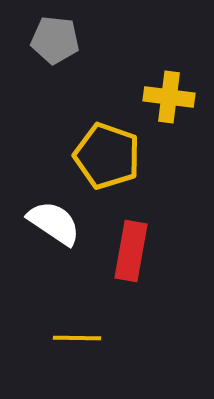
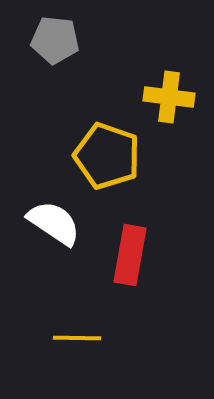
red rectangle: moved 1 px left, 4 px down
